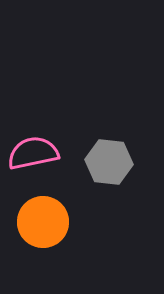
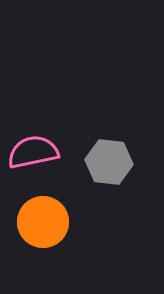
pink semicircle: moved 1 px up
